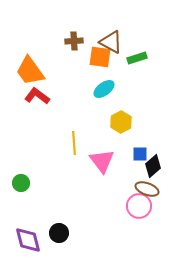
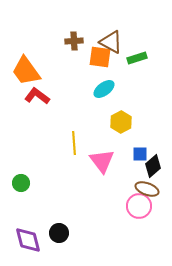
orange trapezoid: moved 4 px left
